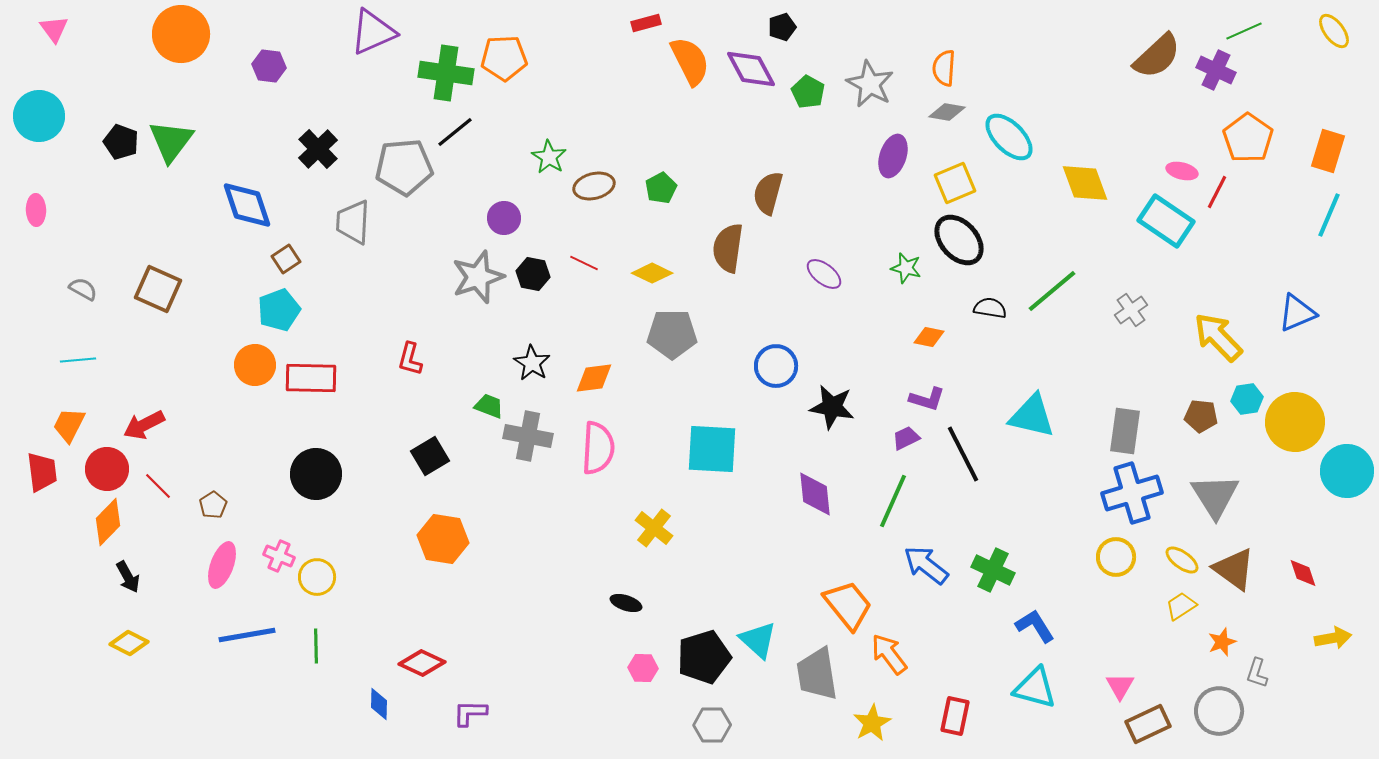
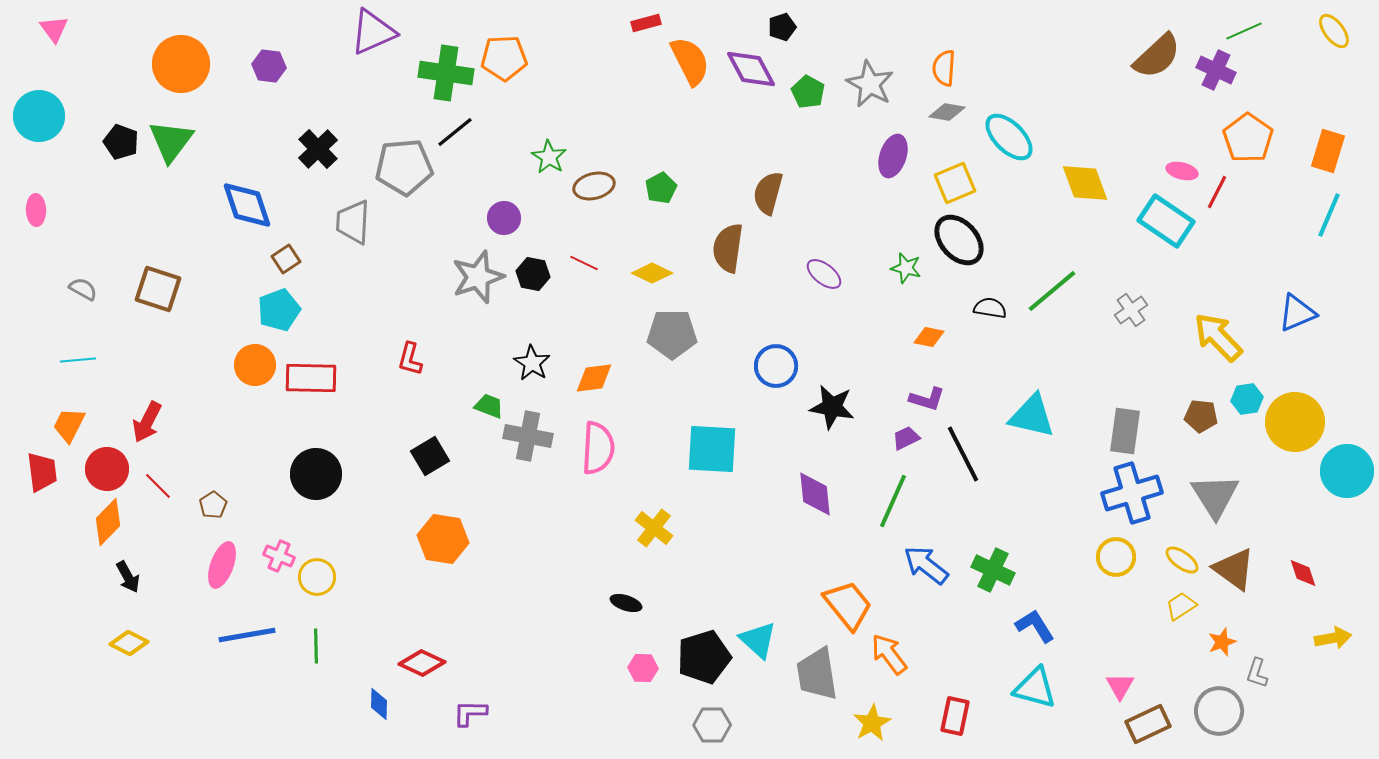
orange circle at (181, 34): moved 30 px down
brown square at (158, 289): rotated 6 degrees counterclockwise
red arrow at (144, 425): moved 3 px right, 3 px up; rotated 36 degrees counterclockwise
